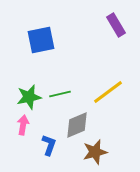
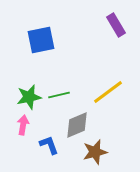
green line: moved 1 px left, 1 px down
blue L-shape: rotated 40 degrees counterclockwise
